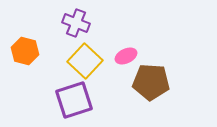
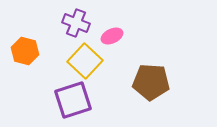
pink ellipse: moved 14 px left, 20 px up
purple square: moved 1 px left
